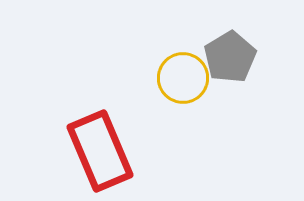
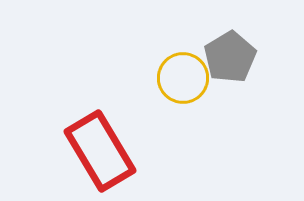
red rectangle: rotated 8 degrees counterclockwise
